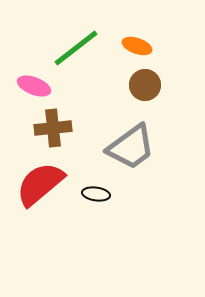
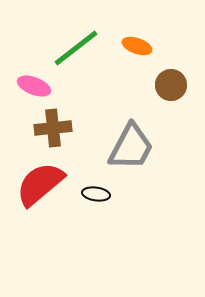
brown circle: moved 26 px right
gray trapezoid: rotated 26 degrees counterclockwise
